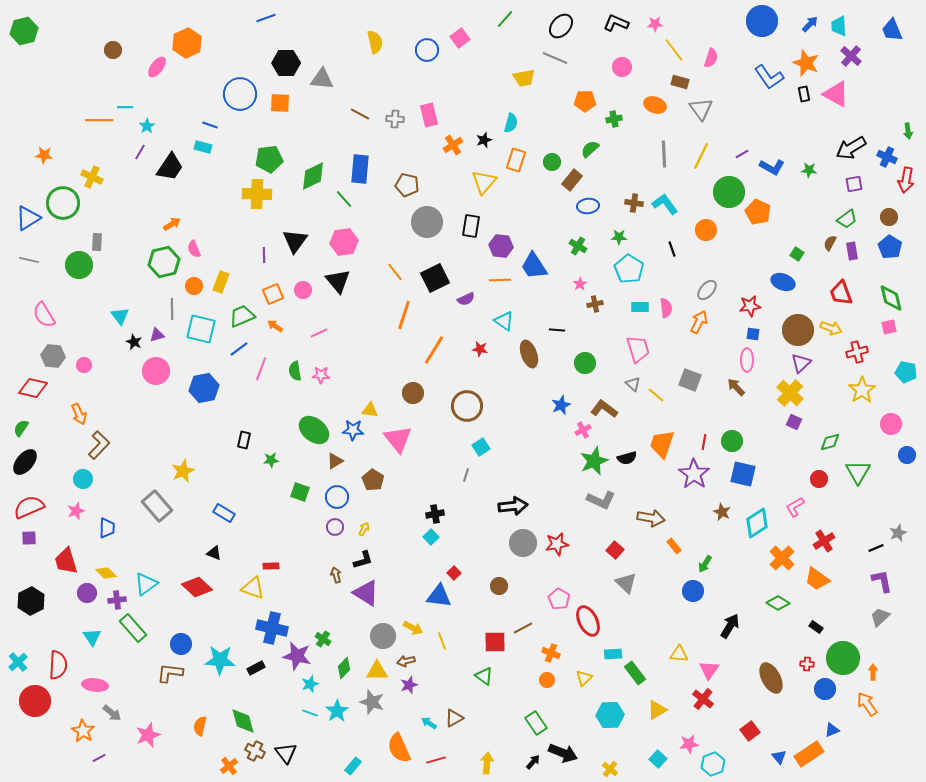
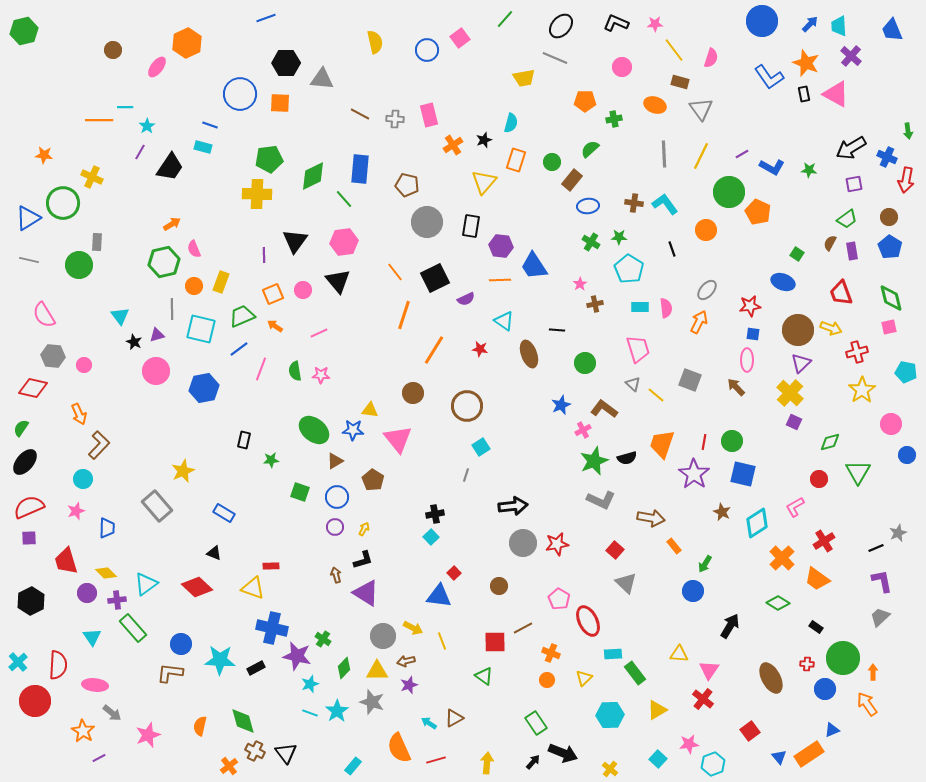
green cross at (578, 246): moved 13 px right, 4 px up
